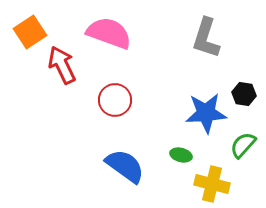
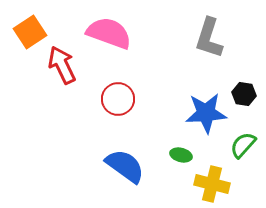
gray L-shape: moved 3 px right
red circle: moved 3 px right, 1 px up
